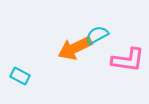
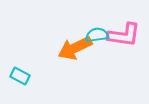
cyan semicircle: rotated 20 degrees clockwise
pink L-shape: moved 4 px left, 25 px up
